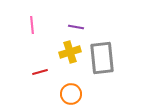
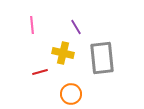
purple line: rotated 49 degrees clockwise
yellow cross: moved 7 px left, 1 px down; rotated 30 degrees clockwise
